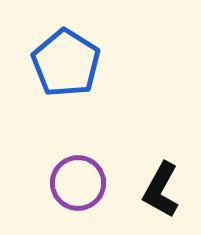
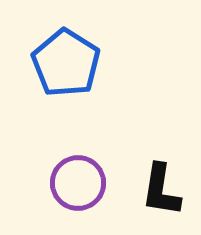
black L-shape: rotated 20 degrees counterclockwise
